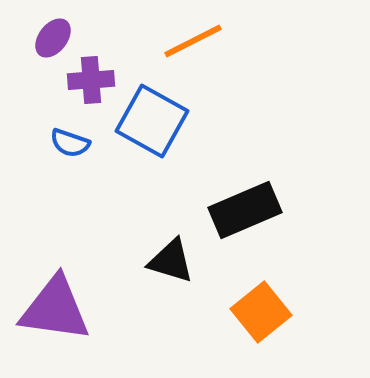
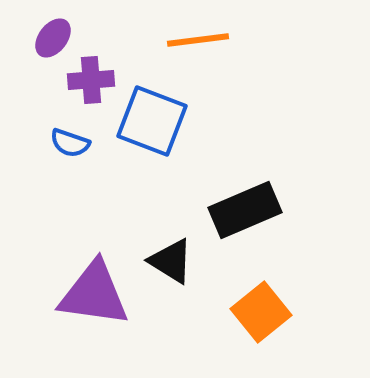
orange line: moved 5 px right, 1 px up; rotated 20 degrees clockwise
blue square: rotated 8 degrees counterclockwise
black triangle: rotated 15 degrees clockwise
purple triangle: moved 39 px right, 15 px up
